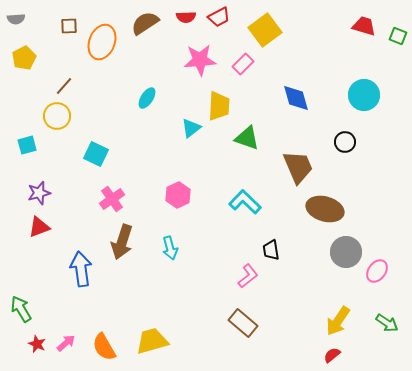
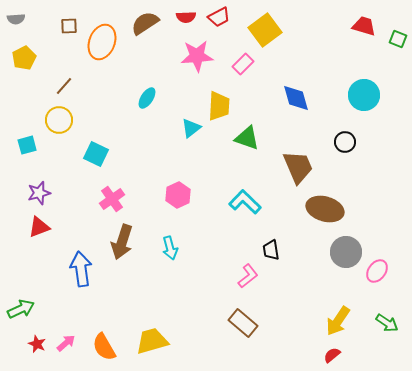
green square at (398, 36): moved 3 px down
pink star at (200, 60): moved 3 px left, 4 px up
yellow circle at (57, 116): moved 2 px right, 4 px down
green arrow at (21, 309): rotated 96 degrees clockwise
